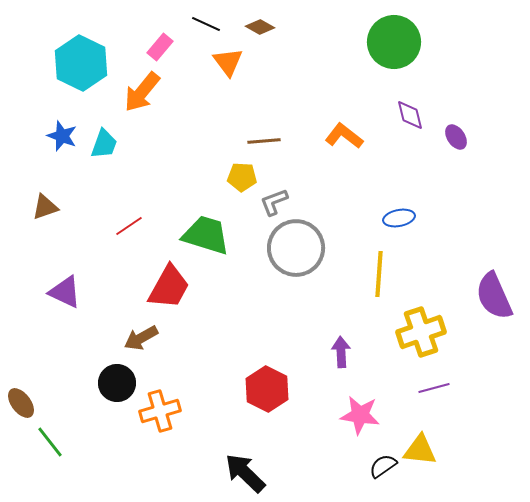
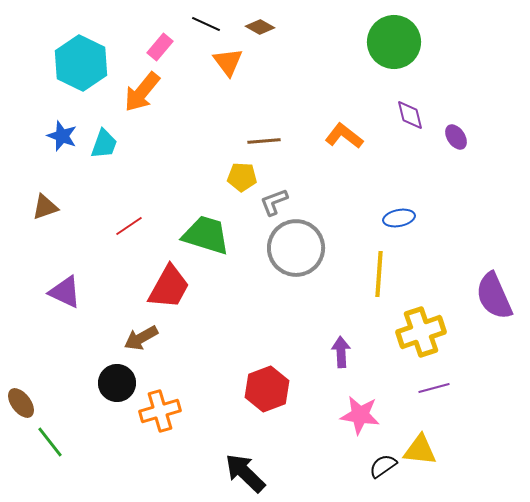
red hexagon: rotated 12 degrees clockwise
